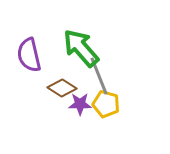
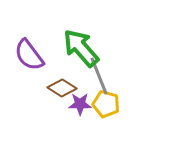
purple semicircle: rotated 24 degrees counterclockwise
